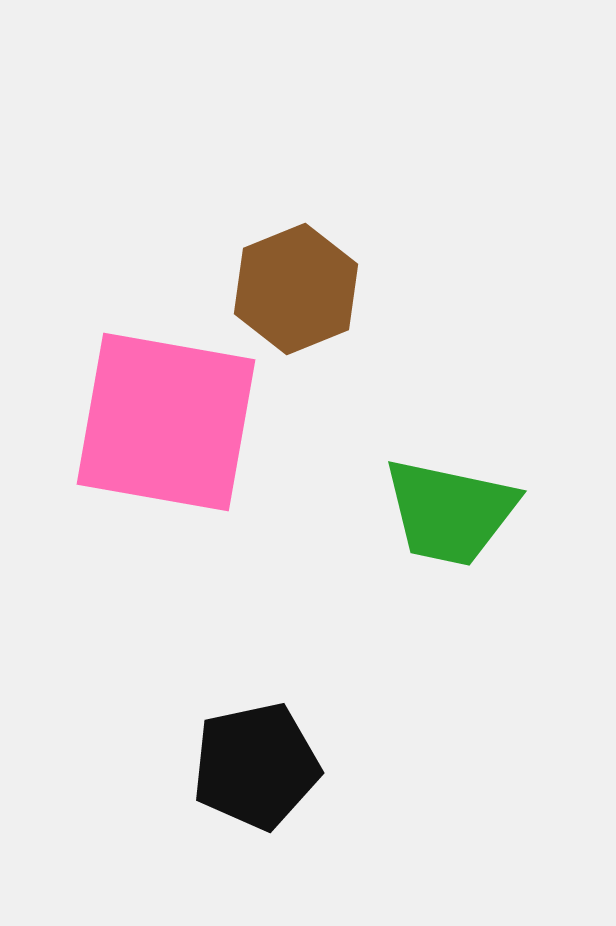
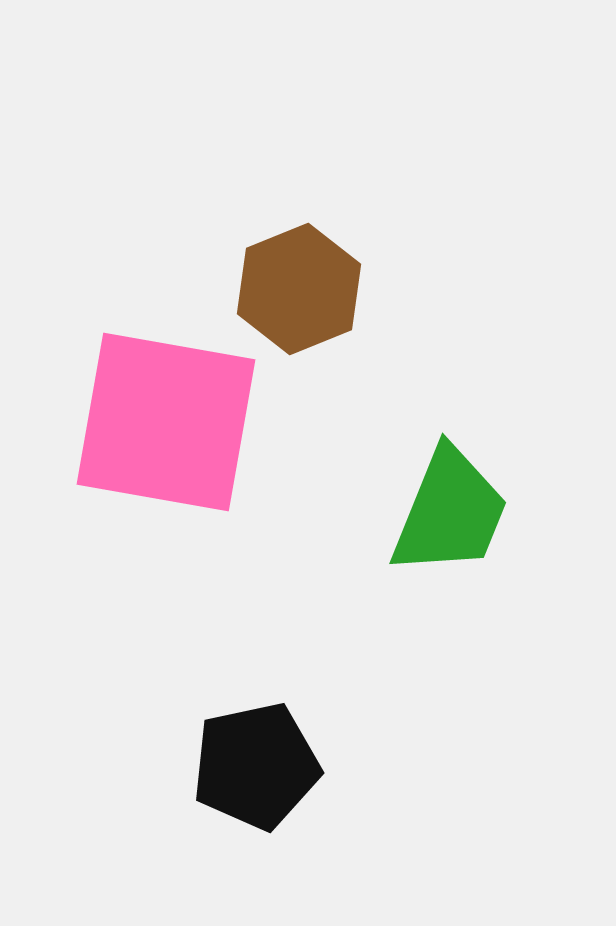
brown hexagon: moved 3 px right
green trapezoid: rotated 80 degrees counterclockwise
